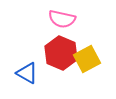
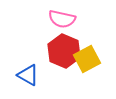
red hexagon: moved 3 px right, 2 px up
blue triangle: moved 1 px right, 2 px down
